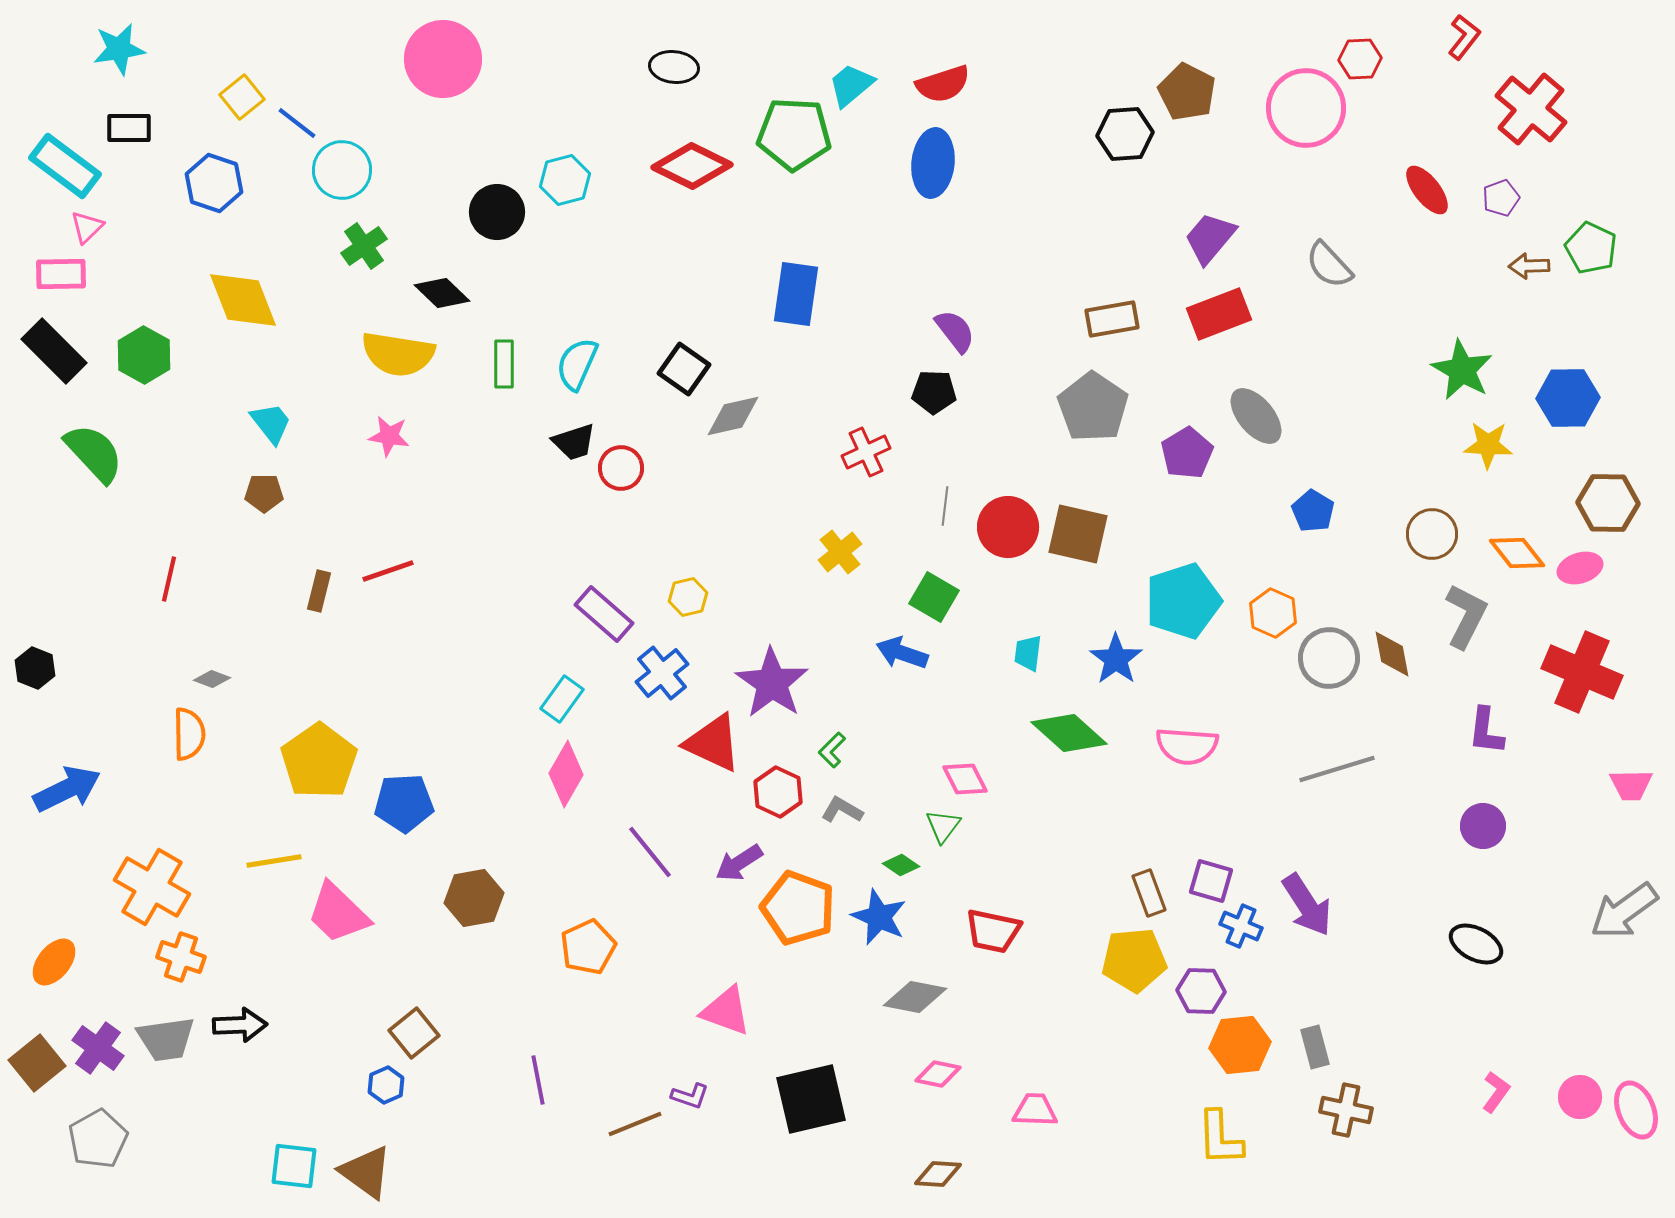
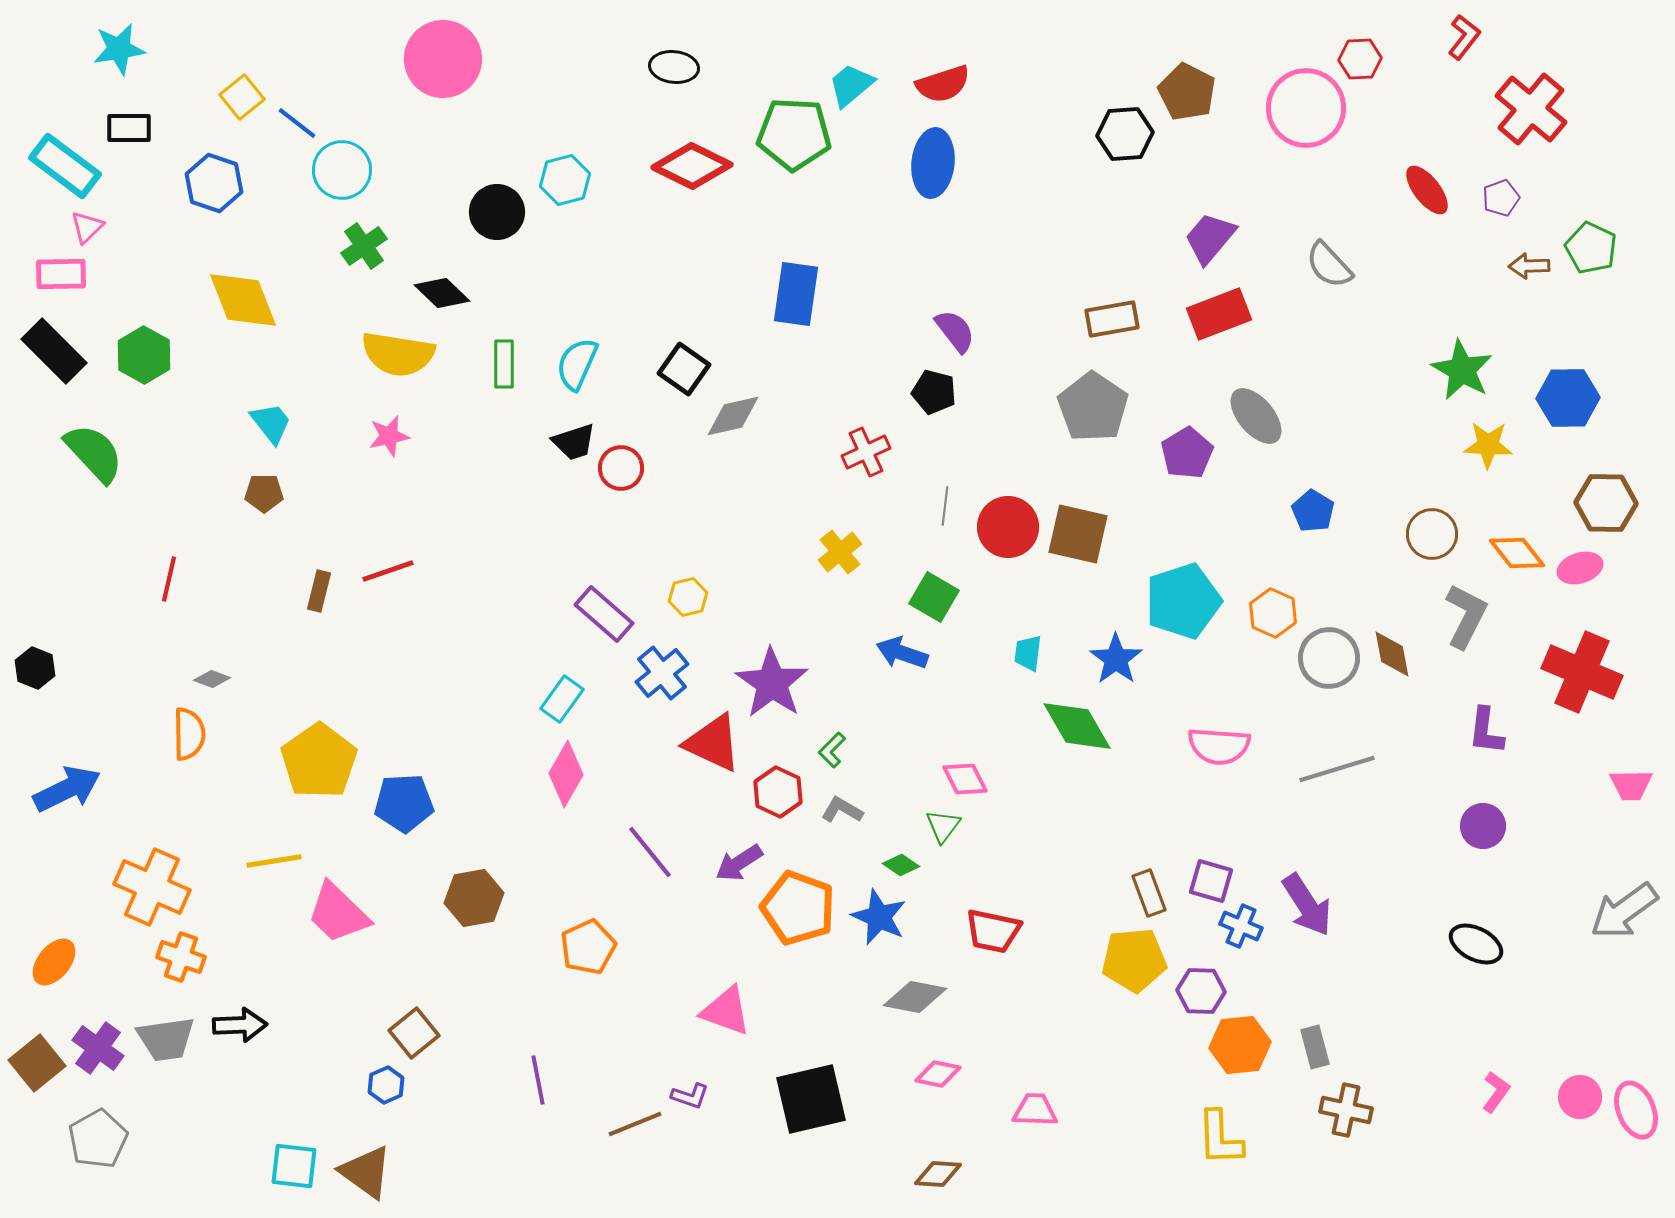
black pentagon at (934, 392): rotated 12 degrees clockwise
pink star at (389, 436): rotated 21 degrees counterclockwise
brown hexagon at (1608, 503): moved 2 px left
green diamond at (1069, 733): moved 8 px right, 7 px up; rotated 18 degrees clockwise
pink semicircle at (1187, 746): moved 32 px right
orange cross at (152, 887): rotated 6 degrees counterclockwise
